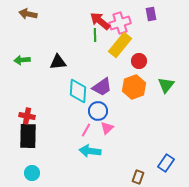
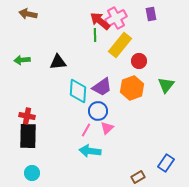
pink cross: moved 4 px left, 5 px up; rotated 10 degrees counterclockwise
orange hexagon: moved 2 px left, 1 px down
brown rectangle: rotated 40 degrees clockwise
